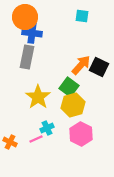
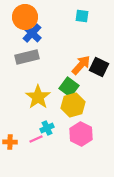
blue cross: rotated 36 degrees clockwise
gray rectangle: rotated 65 degrees clockwise
orange cross: rotated 24 degrees counterclockwise
